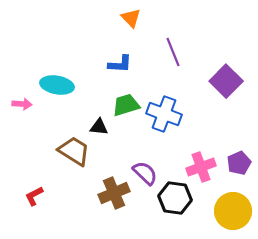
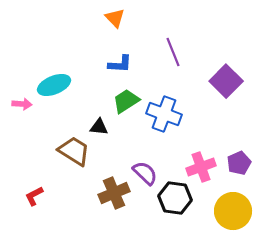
orange triangle: moved 16 px left
cyan ellipse: moved 3 px left; rotated 32 degrees counterclockwise
green trapezoid: moved 4 px up; rotated 16 degrees counterclockwise
